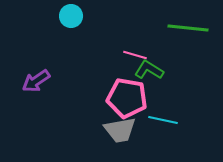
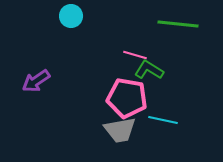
green line: moved 10 px left, 4 px up
